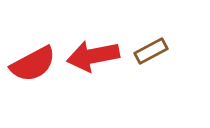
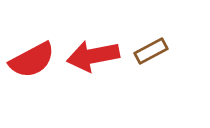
red semicircle: moved 1 px left, 4 px up
